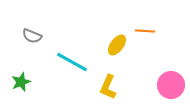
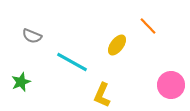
orange line: moved 3 px right, 5 px up; rotated 42 degrees clockwise
yellow L-shape: moved 6 px left, 8 px down
